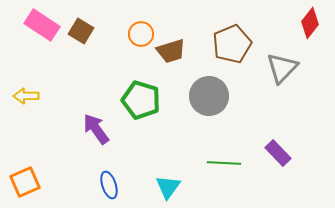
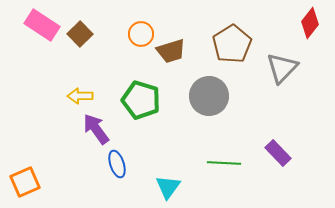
brown square: moved 1 px left, 3 px down; rotated 15 degrees clockwise
brown pentagon: rotated 9 degrees counterclockwise
yellow arrow: moved 54 px right
blue ellipse: moved 8 px right, 21 px up
